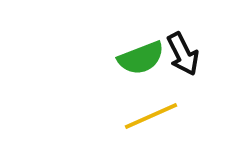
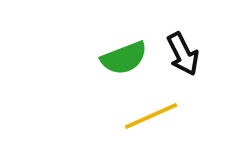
green semicircle: moved 17 px left
